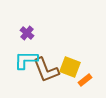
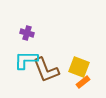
purple cross: rotated 24 degrees counterclockwise
yellow square: moved 9 px right
orange rectangle: moved 2 px left, 2 px down
